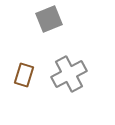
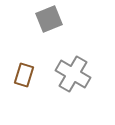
gray cross: moved 4 px right; rotated 32 degrees counterclockwise
